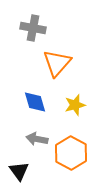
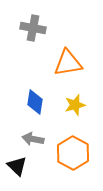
orange triangle: moved 11 px right; rotated 40 degrees clockwise
blue diamond: rotated 25 degrees clockwise
gray arrow: moved 4 px left
orange hexagon: moved 2 px right
black triangle: moved 2 px left, 5 px up; rotated 10 degrees counterclockwise
